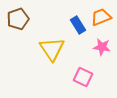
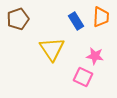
orange trapezoid: rotated 115 degrees clockwise
blue rectangle: moved 2 px left, 4 px up
pink star: moved 7 px left, 9 px down
